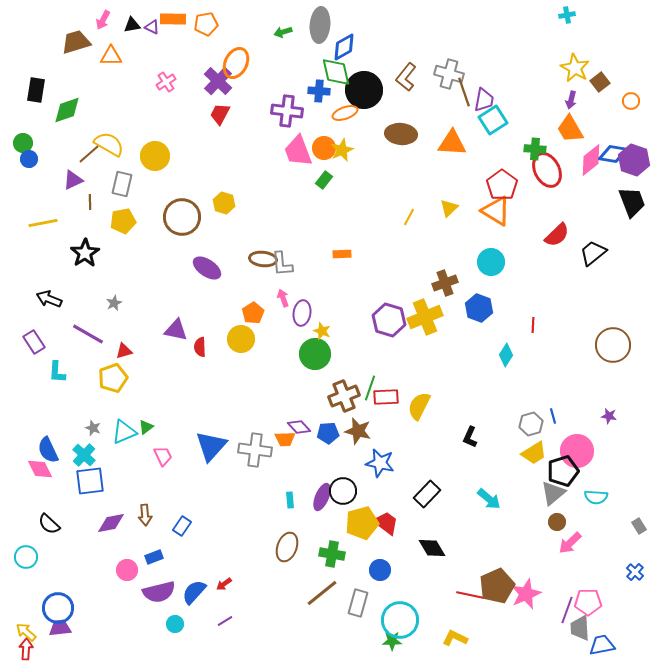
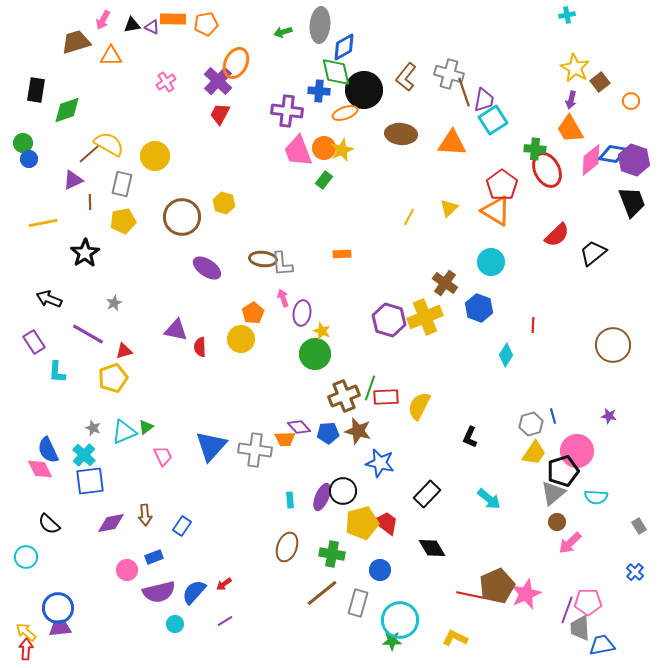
brown cross at (445, 283): rotated 35 degrees counterclockwise
yellow trapezoid at (534, 453): rotated 24 degrees counterclockwise
